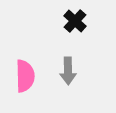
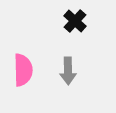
pink semicircle: moved 2 px left, 6 px up
